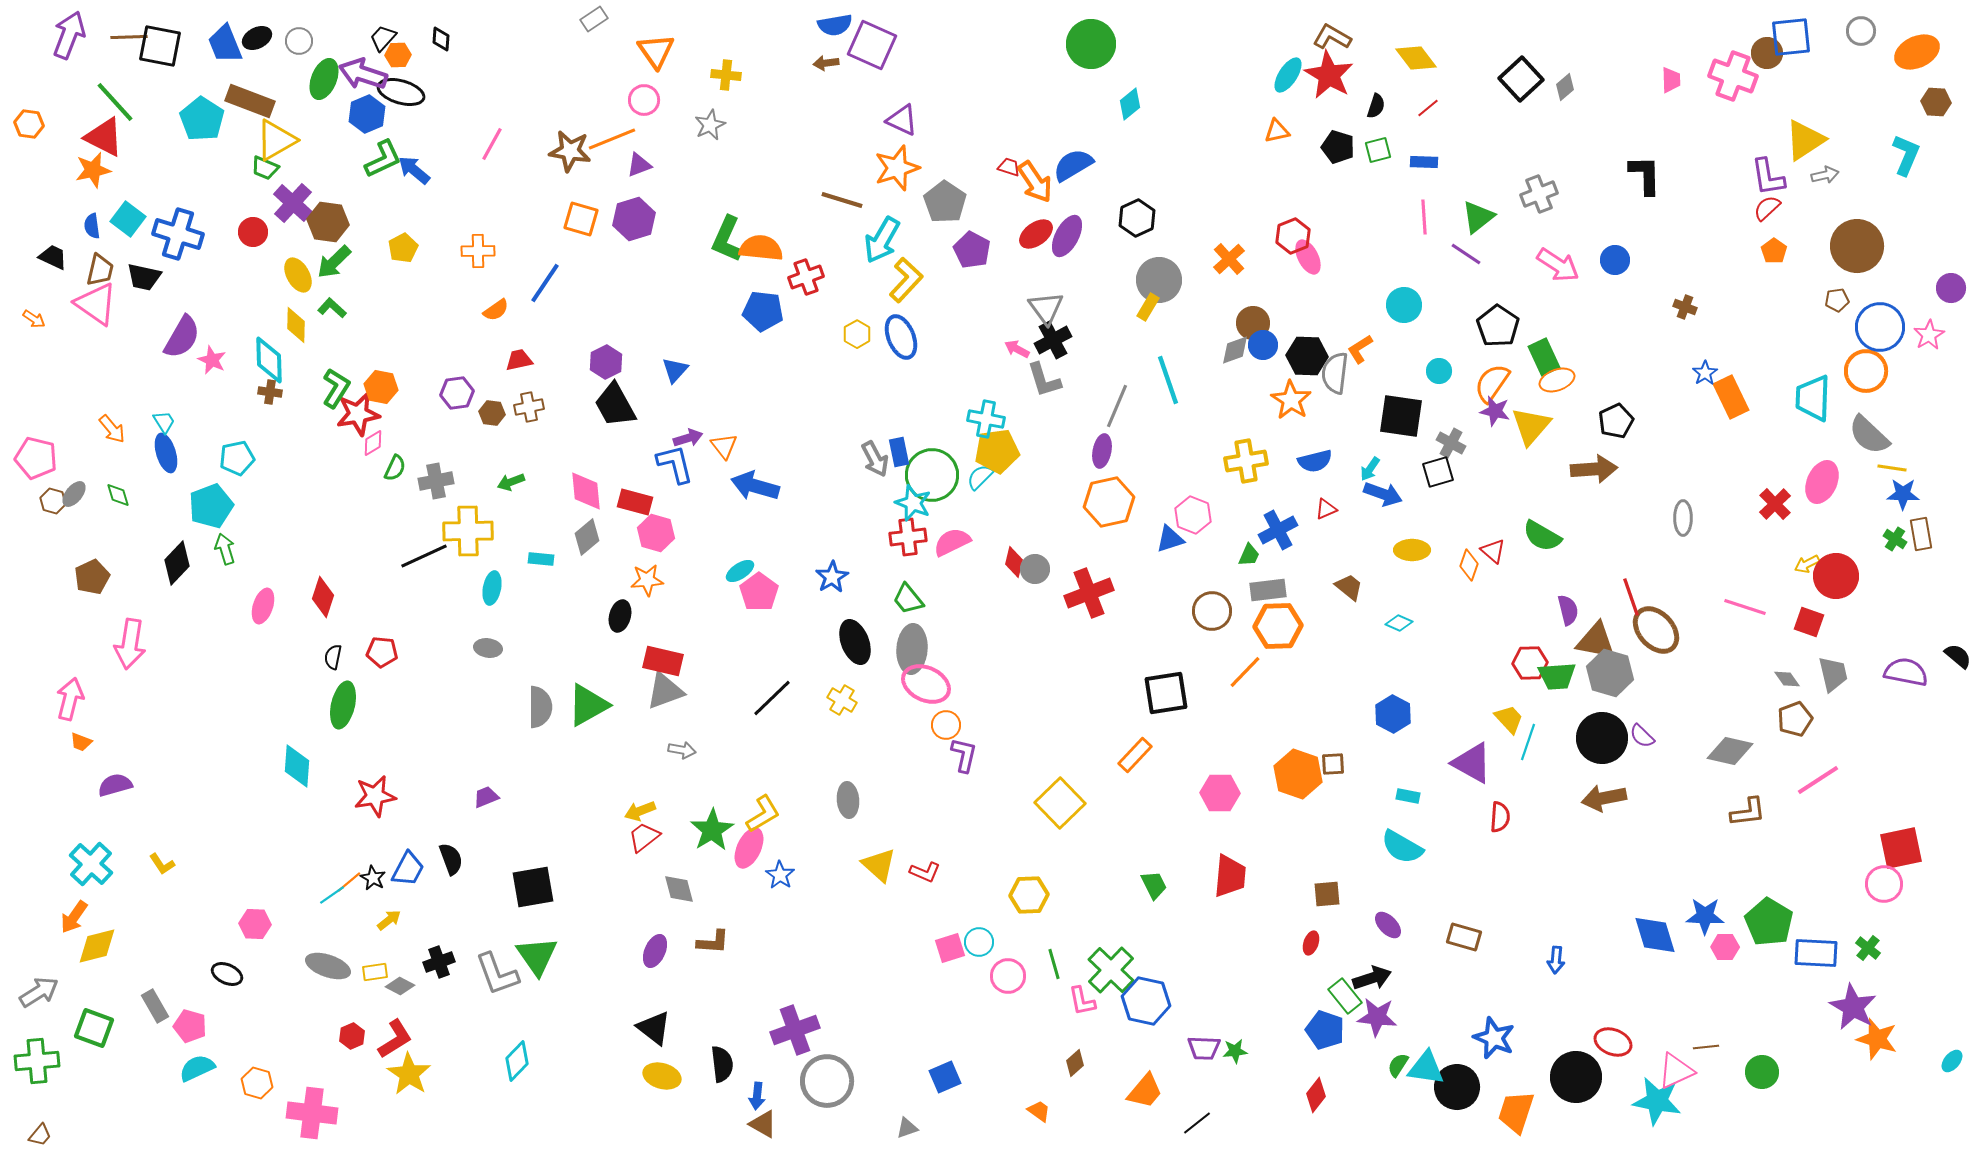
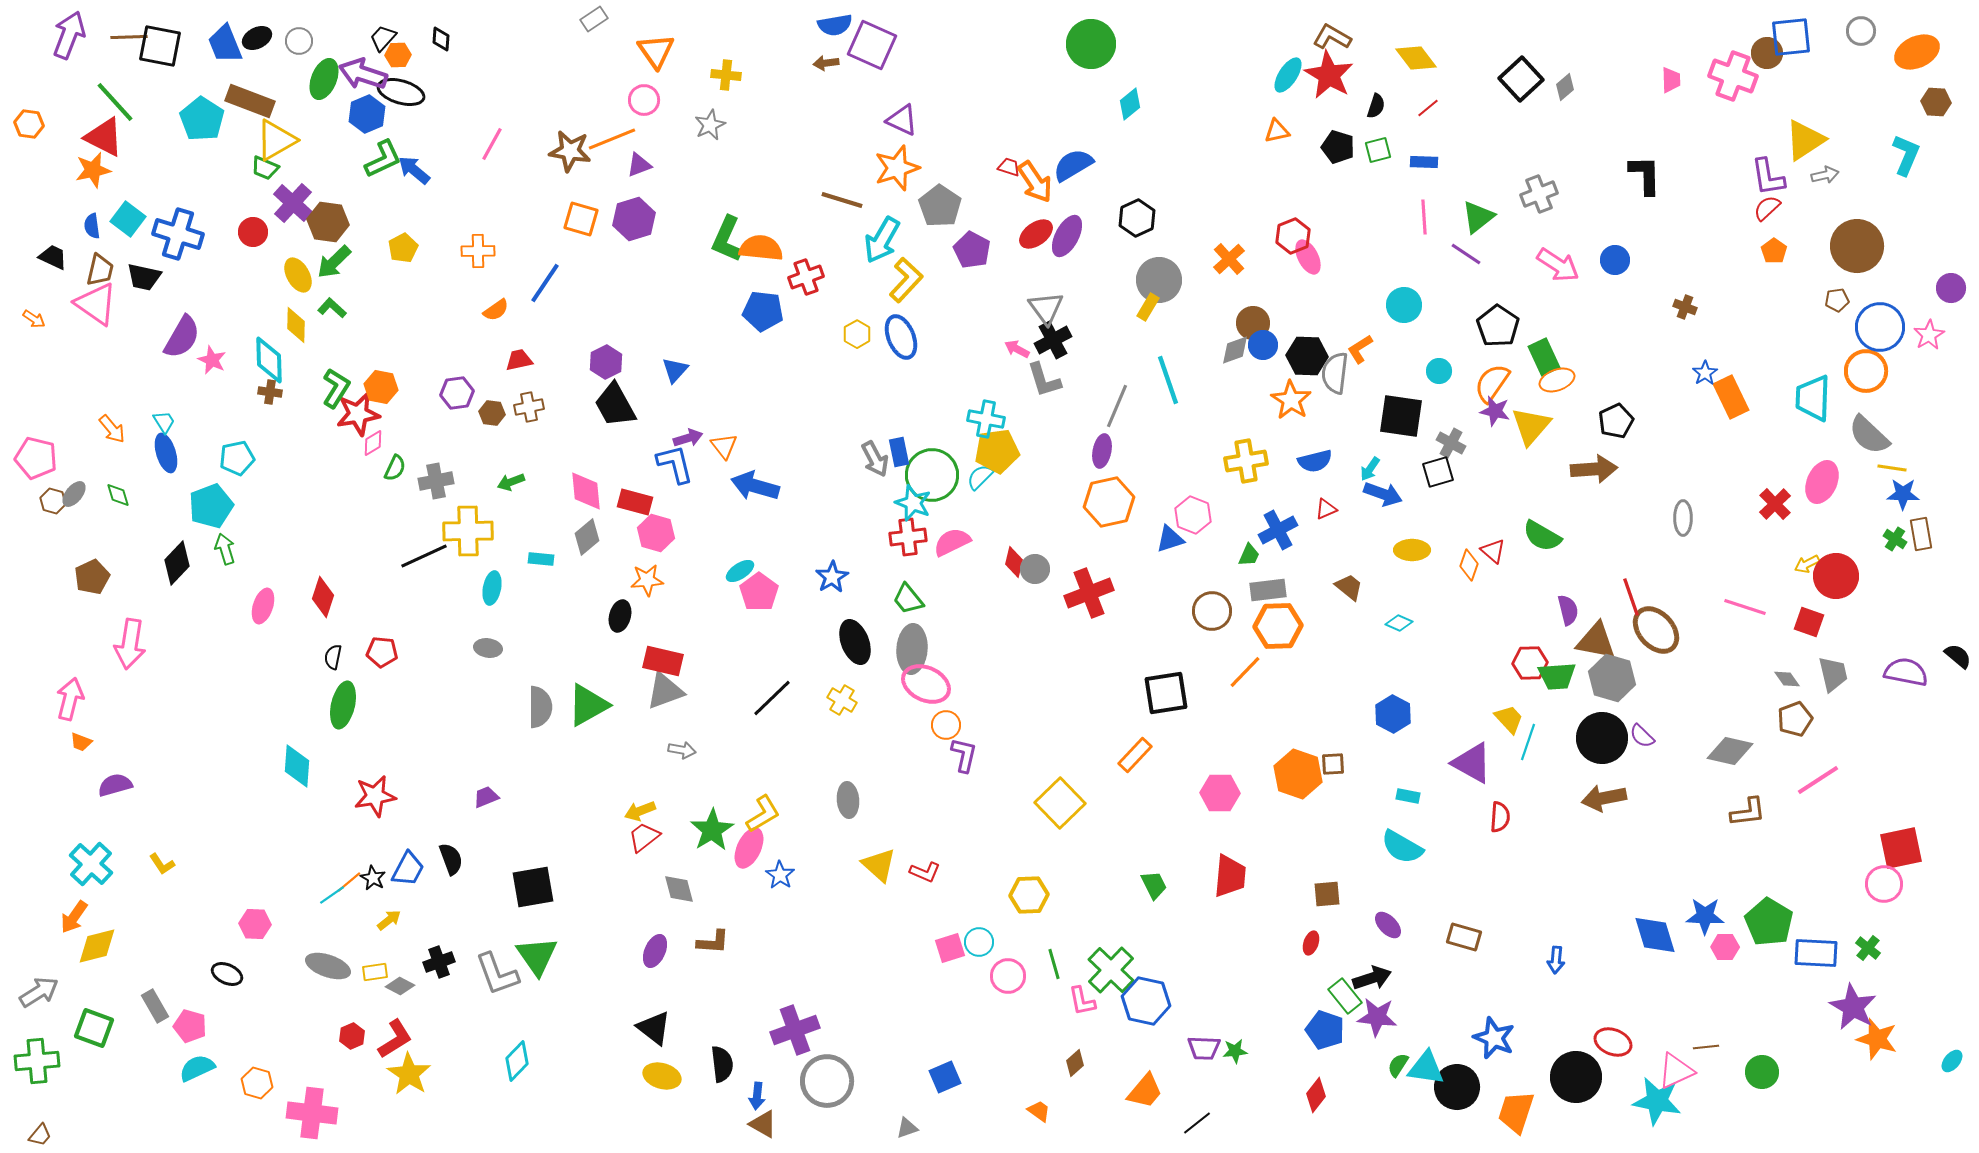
gray pentagon at (945, 202): moved 5 px left, 4 px down
gray hexagon at (1610, 673): moved 2 px right, 5 px down
